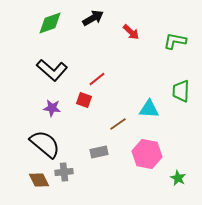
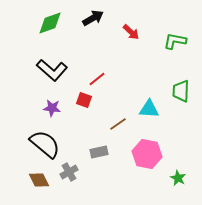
gray cross: moved 5 px right; rotated 24 degrees counterclockwise
